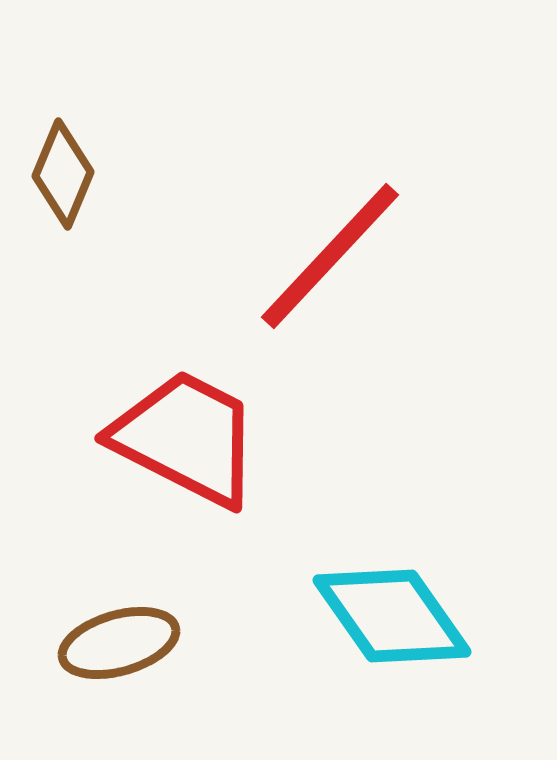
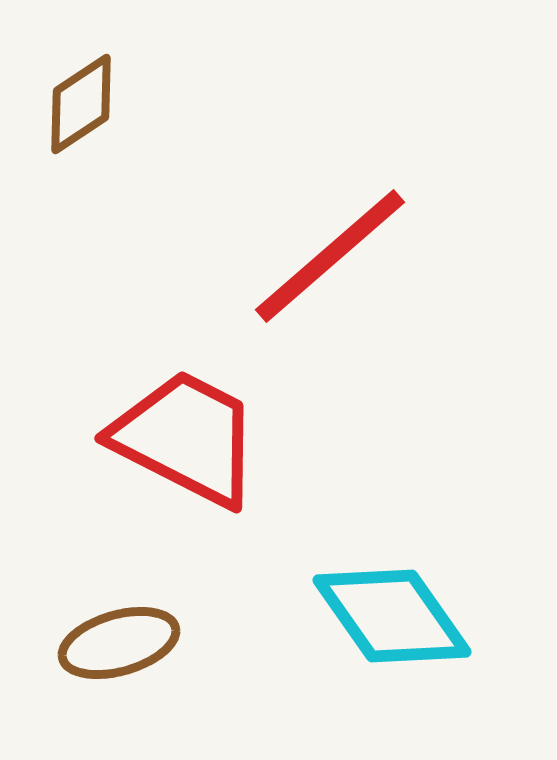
brown diamond: moved 18 px right, 70 px up; rotated 34 degrees clockwise
red line: rotated 6 degrees clockwise
